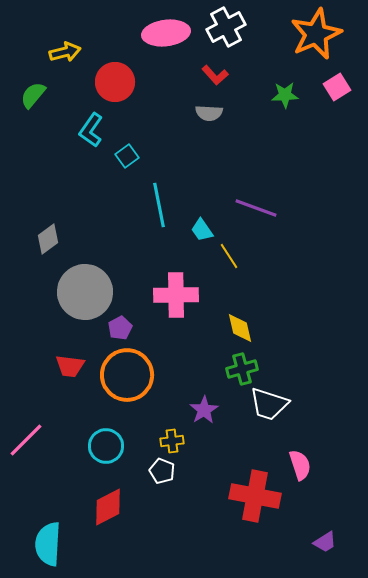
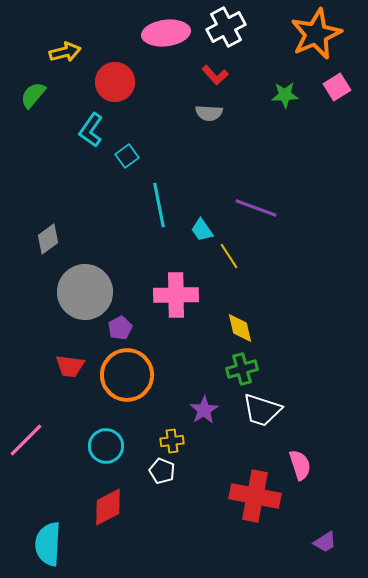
white trapezoid: moved 7 px left, 6 px down
